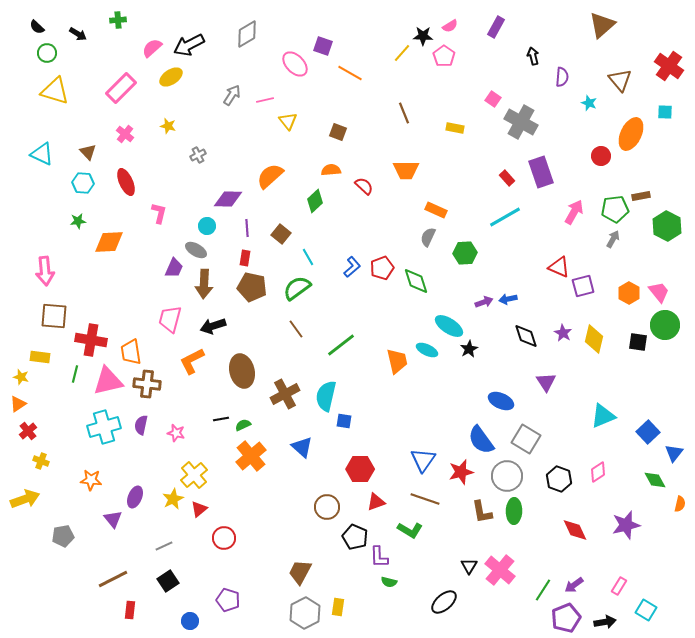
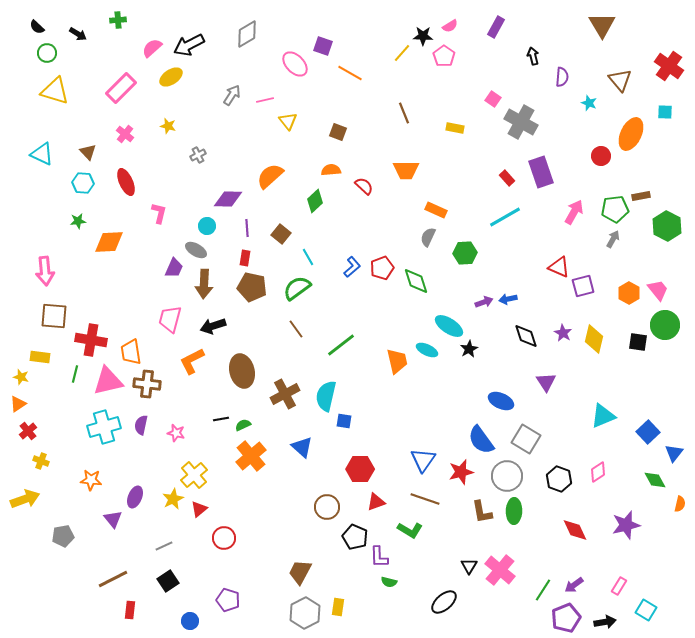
brown triangle at (602, 25): rotated 20 degrees counterclockwise
pink trapezoid at (659, 292): moved 1 px left, 2 px up
